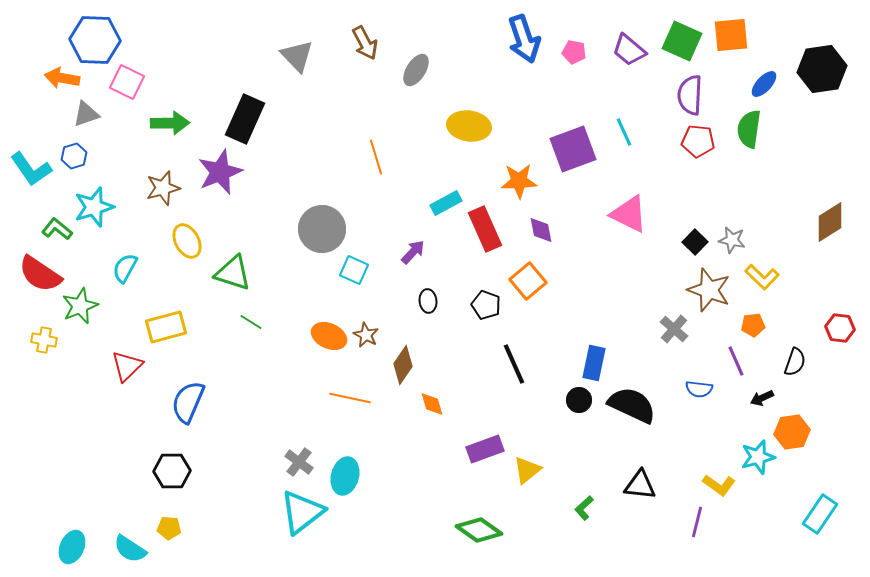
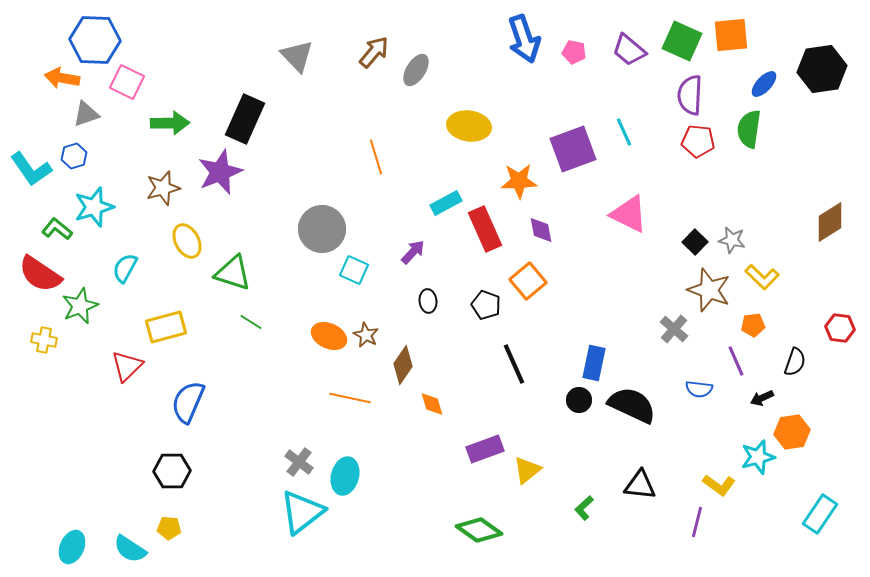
brown arrow at (365, 43): moved 9 px right, 9 px down; rotated 112 degrees counterclockwise
